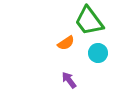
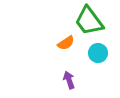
purple arrow: rotated 18 degrees clockwise
